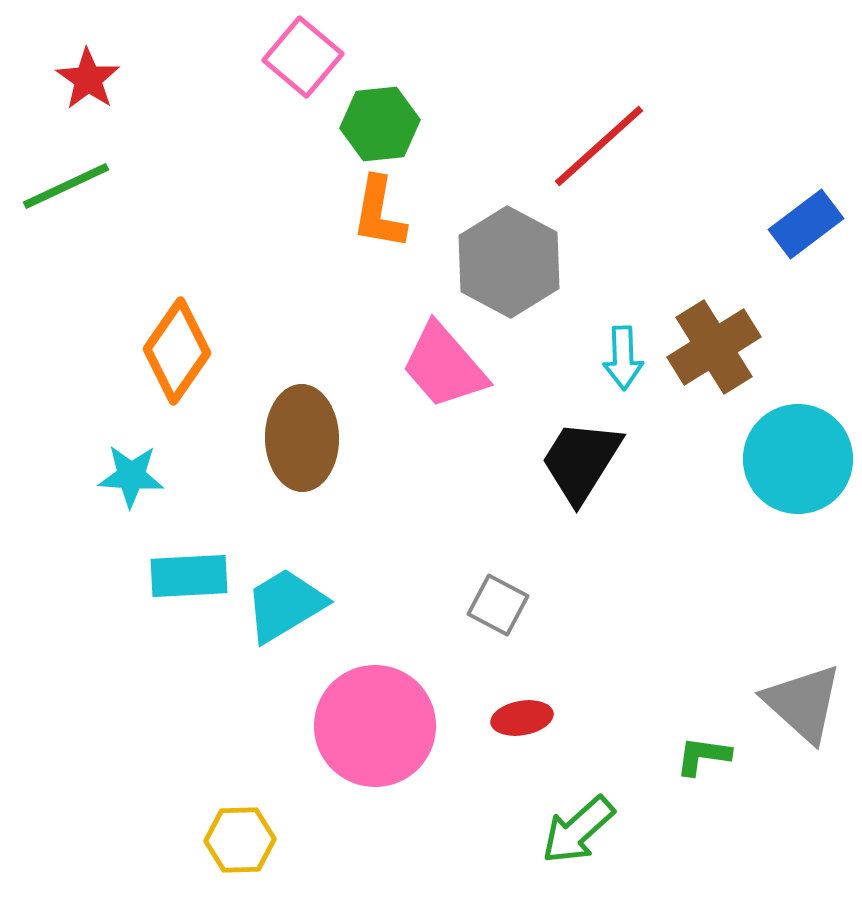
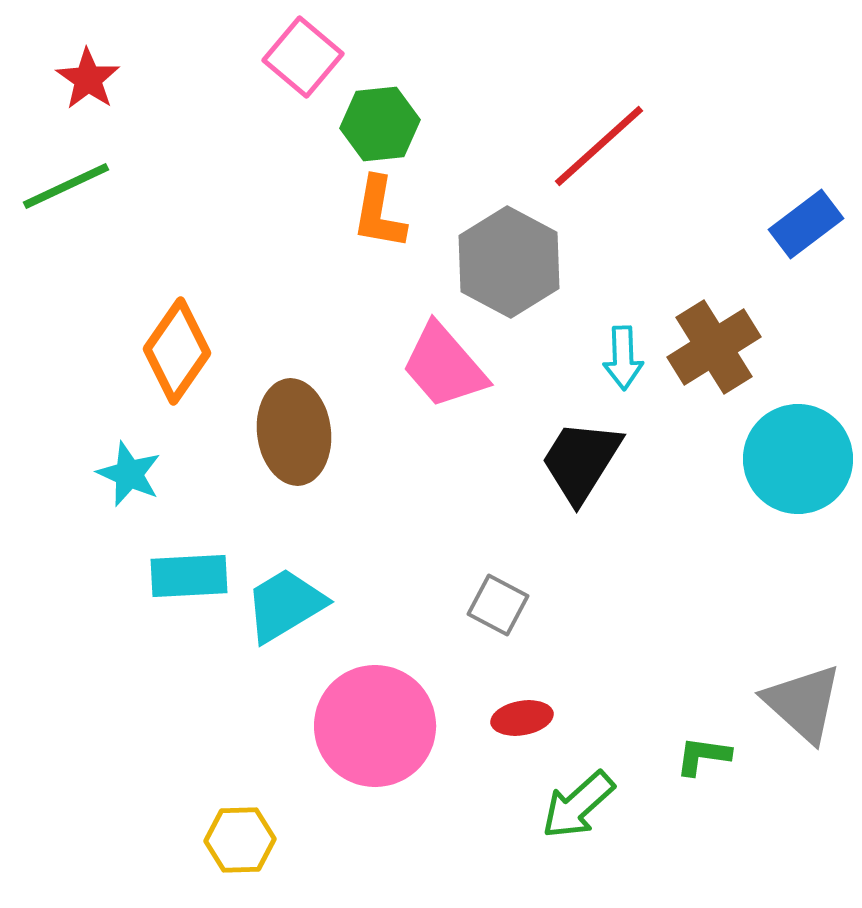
brown ellipse: moved 8 px left, 6 px up; rotated 6 degrees counterclockwise
cyan star: moved 2 px left, 2 px up; rotated 20 degrees clockwise
green arrow: moved 25 px up
